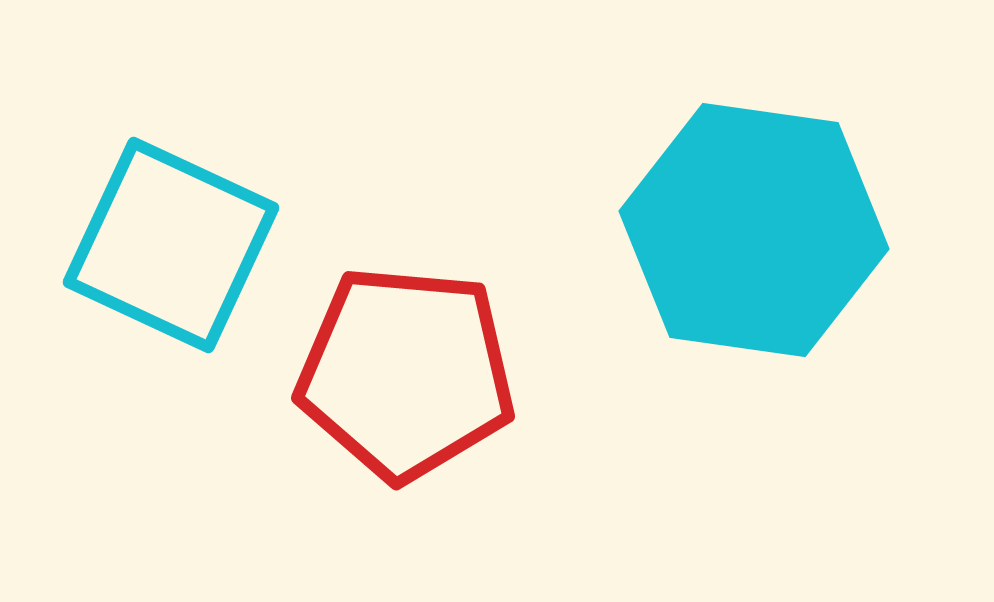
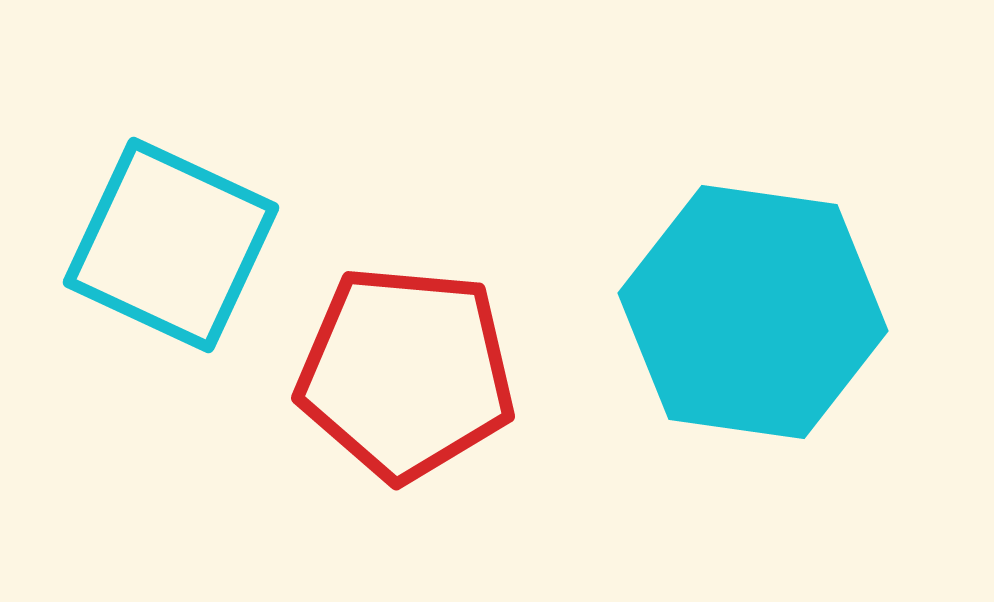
cyan hexagon: moved 1 px left, 82 px down
